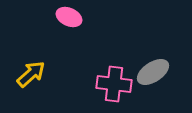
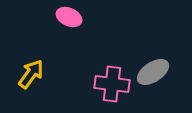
yellow arrow: rotated 12 degrees counterclockwise
pink cross: moved 2 px left
